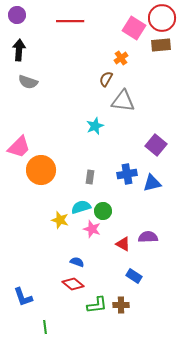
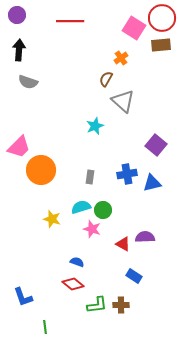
gray triangle: rotated 35 degrees clockwise
green circle: moved 1 px up
yellow star: moved 8 px left, 1 px up
purple semicircle: moved 3 px left
